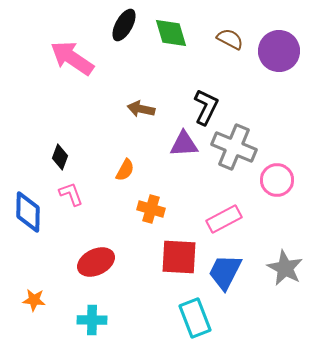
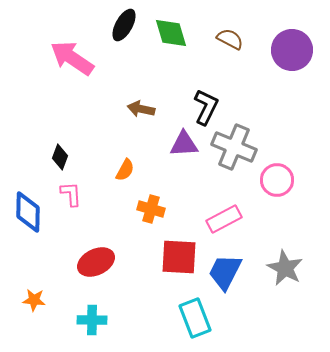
purple circle: moved 13 px right, 1 px up
pink L-shape: rotated 16 degrees clockwise
